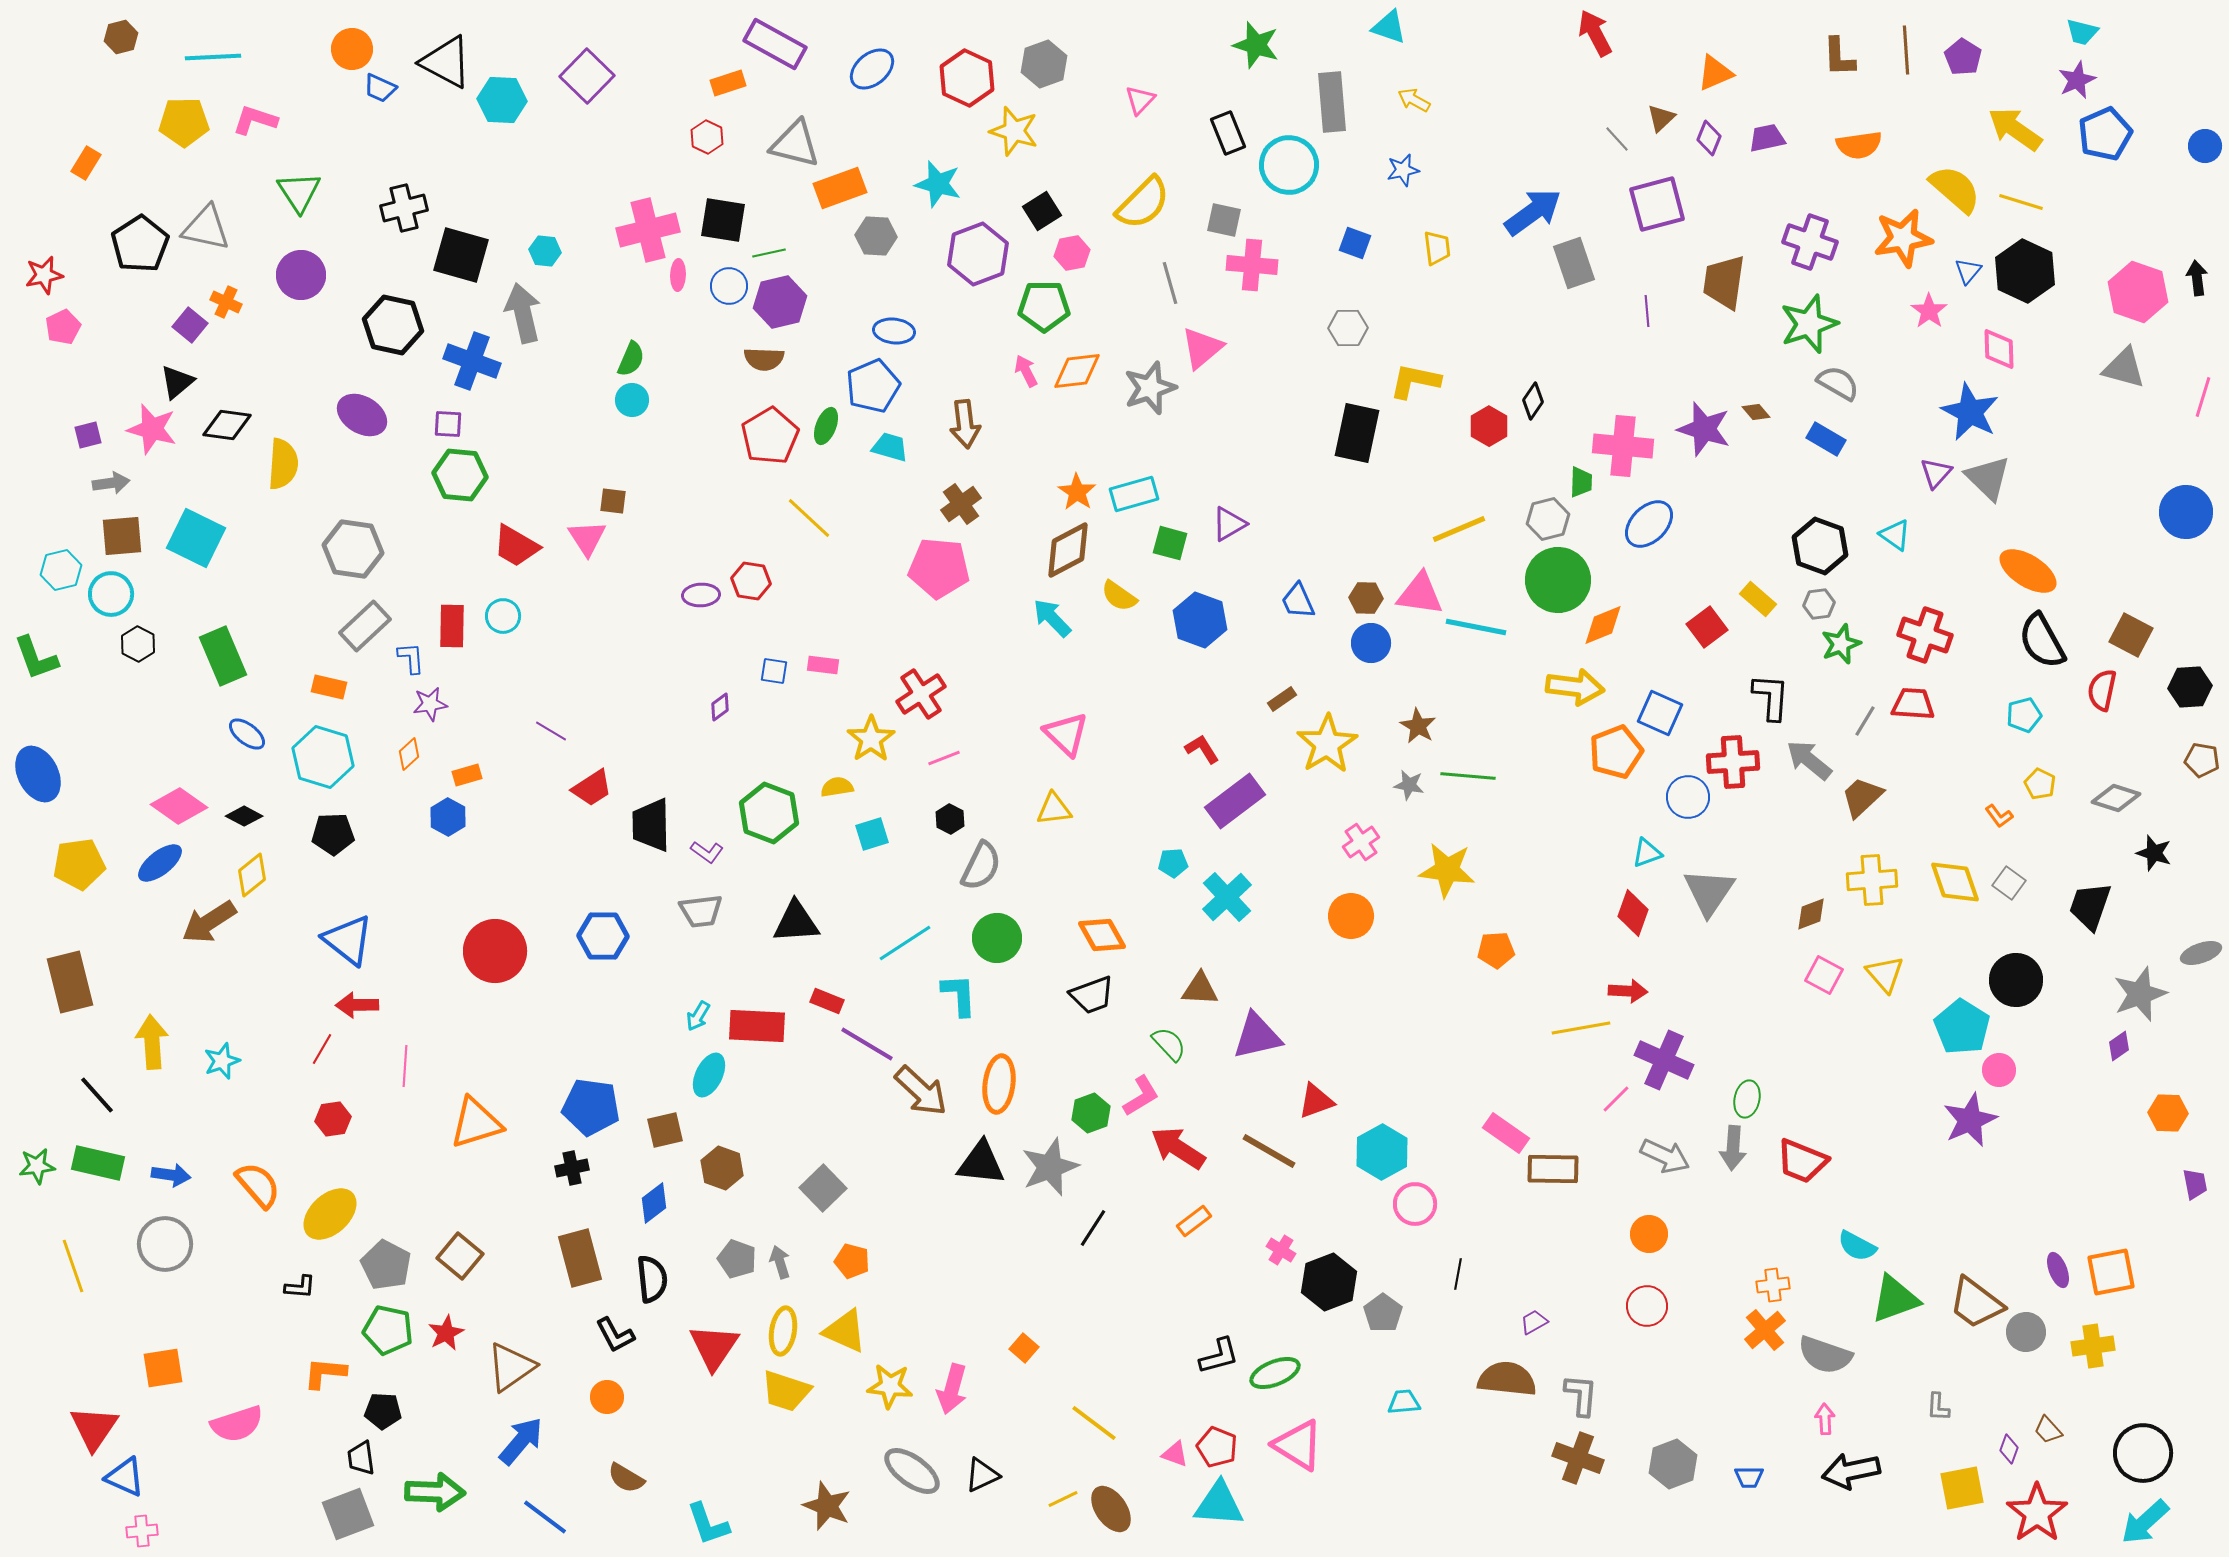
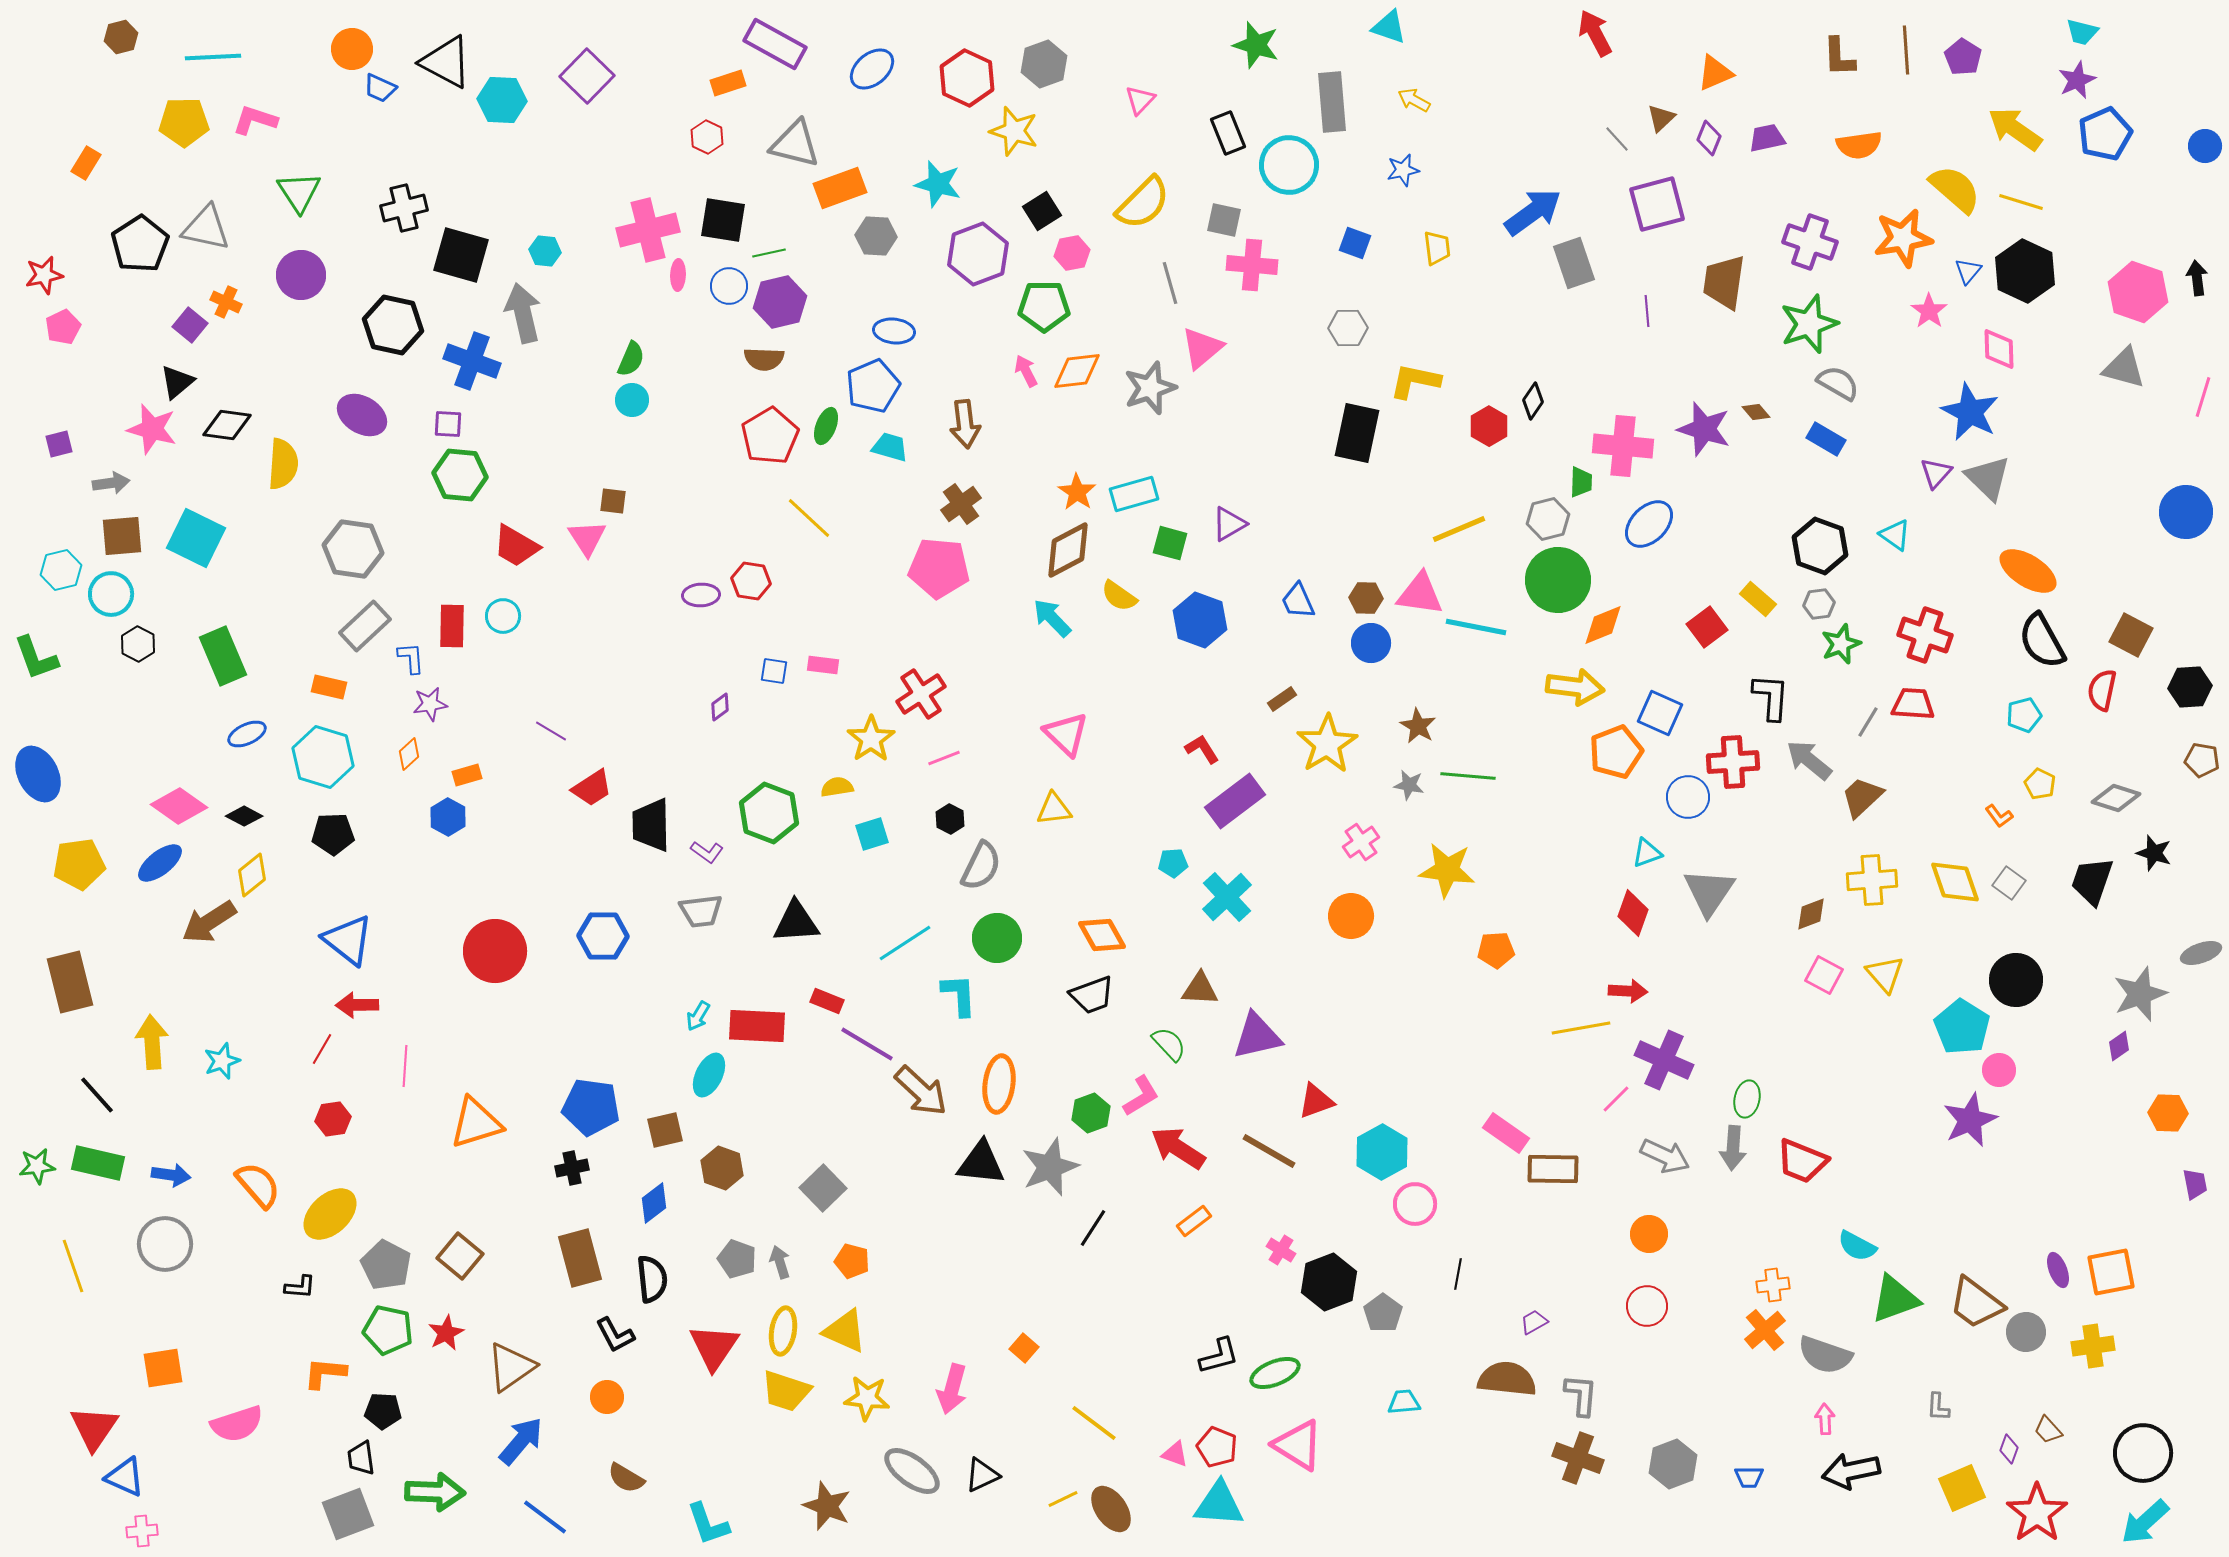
purple square at (88, 435): moved 29 px left, 9 px down
gray line at (1865, 721): moved 3 px right, 1 px down
blue ellipse at (247, 734): rotated 63 degrees counterclockwise
black trapezoid at (2090, 906): moved 2 px right, 25 px up
yellow star at (890, 1386): moved 23 px left, 12 px down
yellow square at (1962, 1488): rotated 12 degrees counterclockwise
